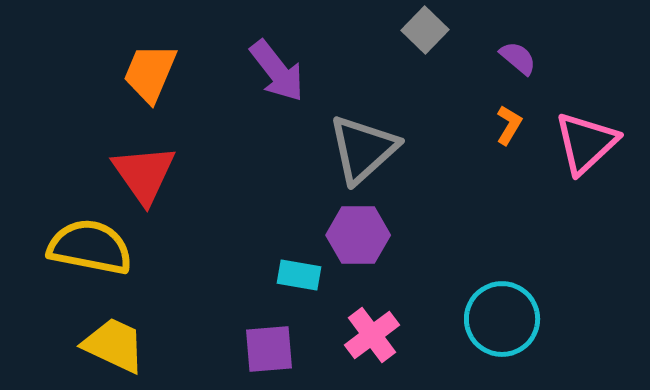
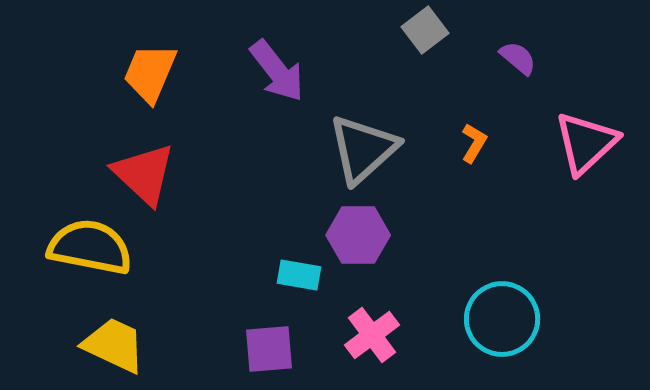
gray square: rotated 9 degrees clockwise
orange L-shape: moved 35 px left, 18 px down
red triangle: rotated 12 degrees counterclockwise
